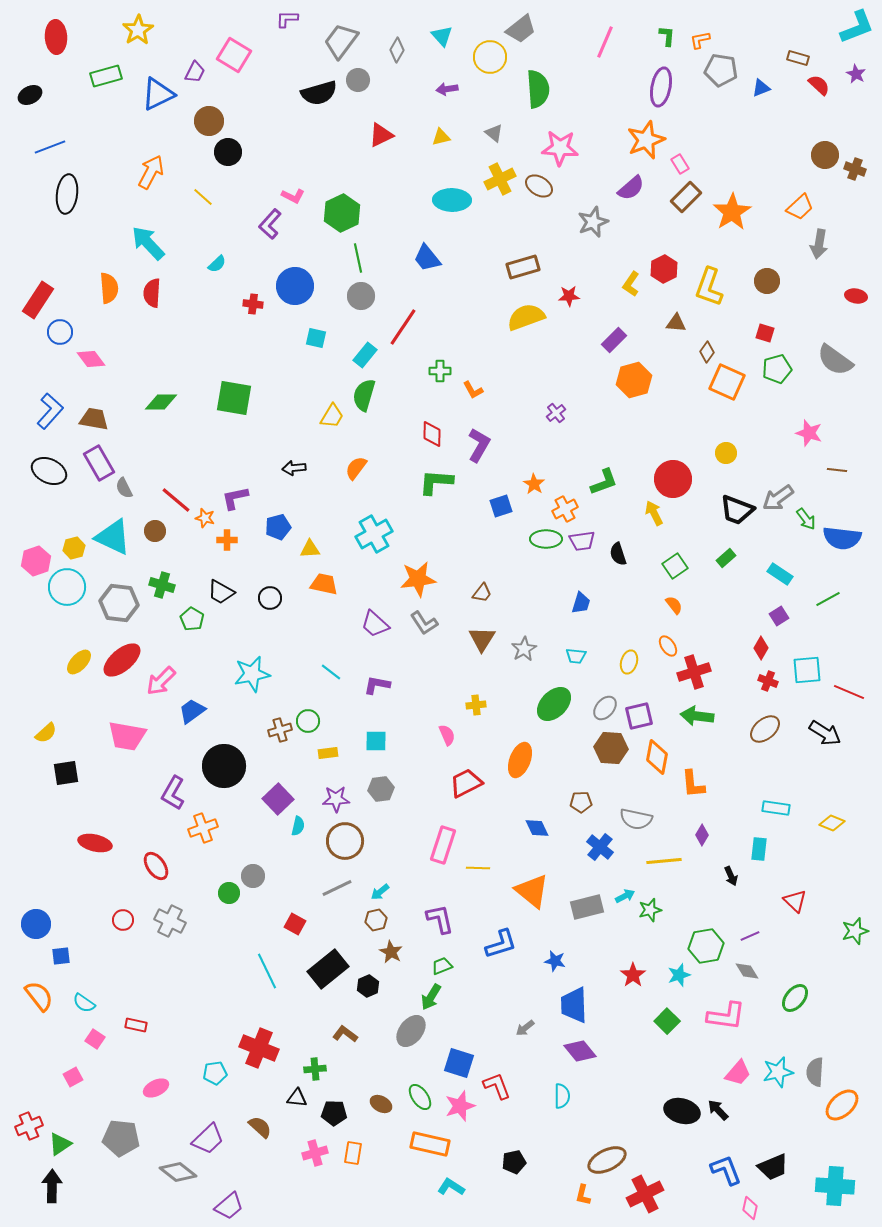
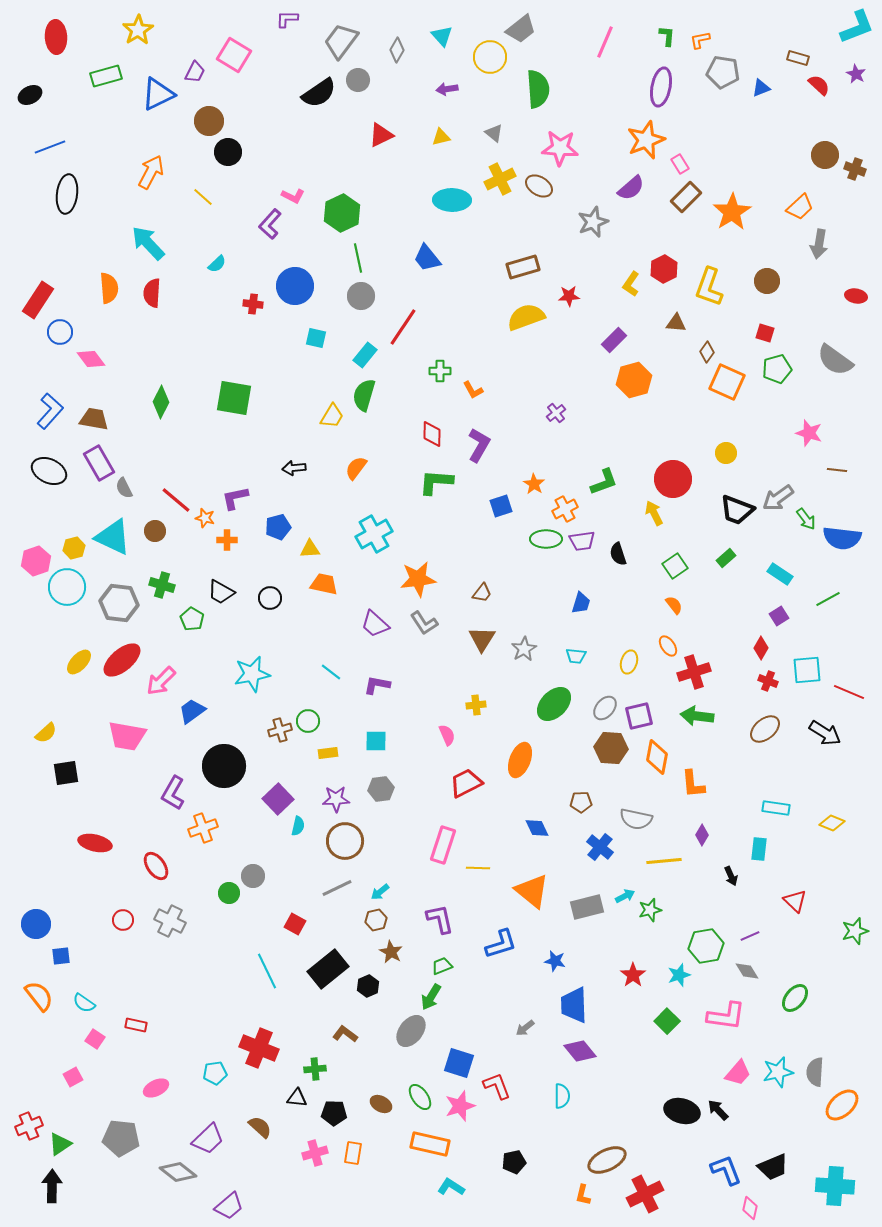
gray pentagon at (721, 70): moved 2 px right, 2 px down
black semicircle at (319, 93): rotated 18 degrees counterclockwise
green diamond at (161, 402): rotated 64 degrees counterclockwise
